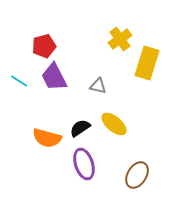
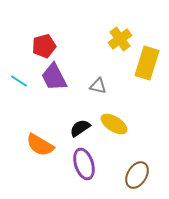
yellow ellipse: rotated 8 degrees counterclockwise
orange semicircle: moved 7 px left, 7 px down; rotated 16 degrees clockwise
